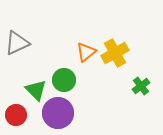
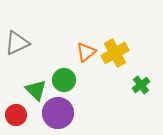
green cross: moved 1 px up
